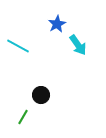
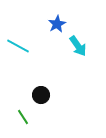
cyan arrow: moved 1 px down
green line: rotated 63 degrees counterclockwise
